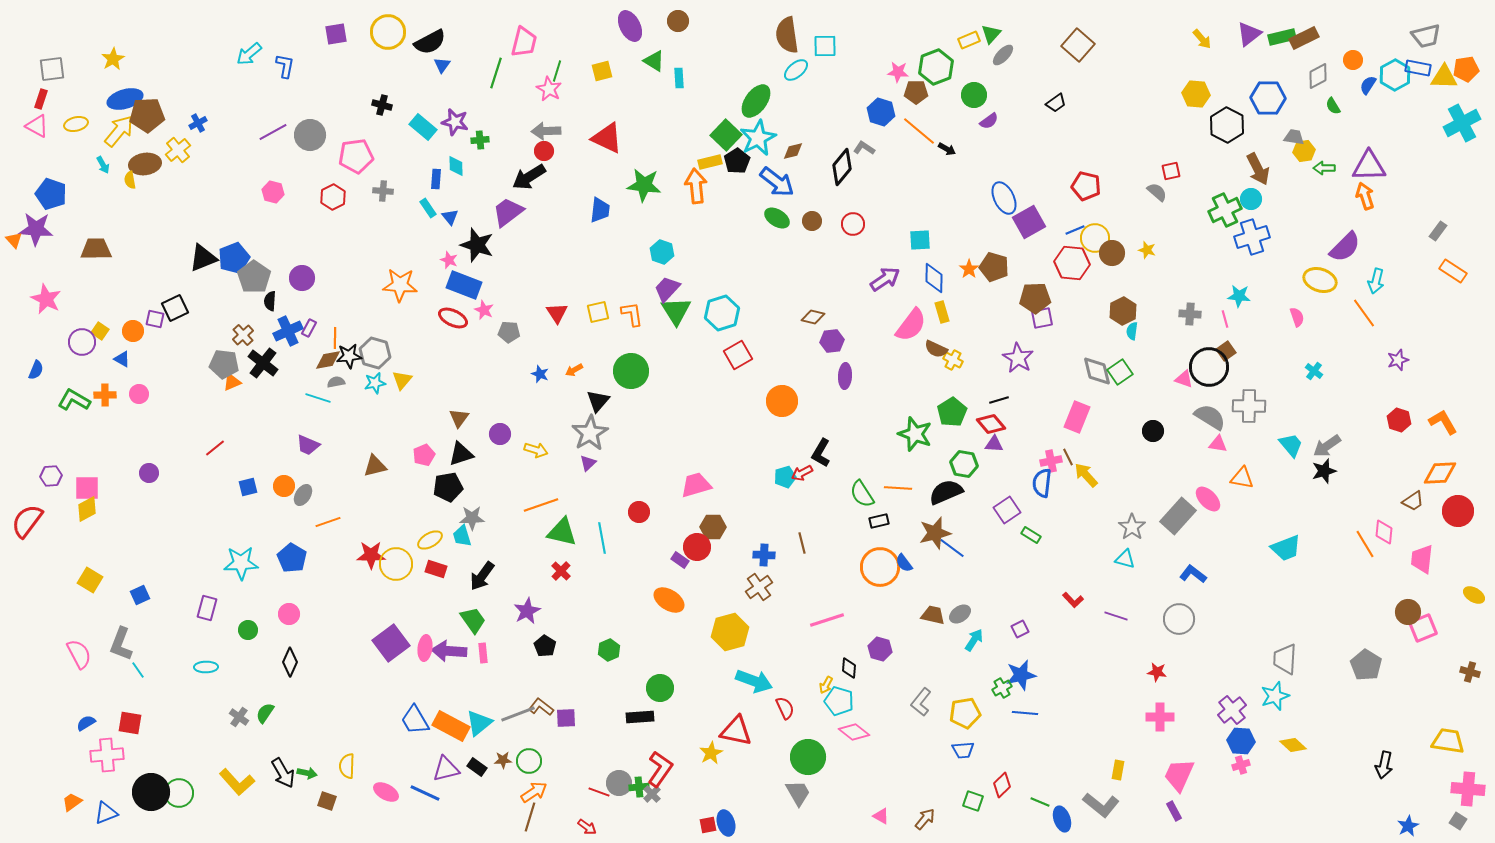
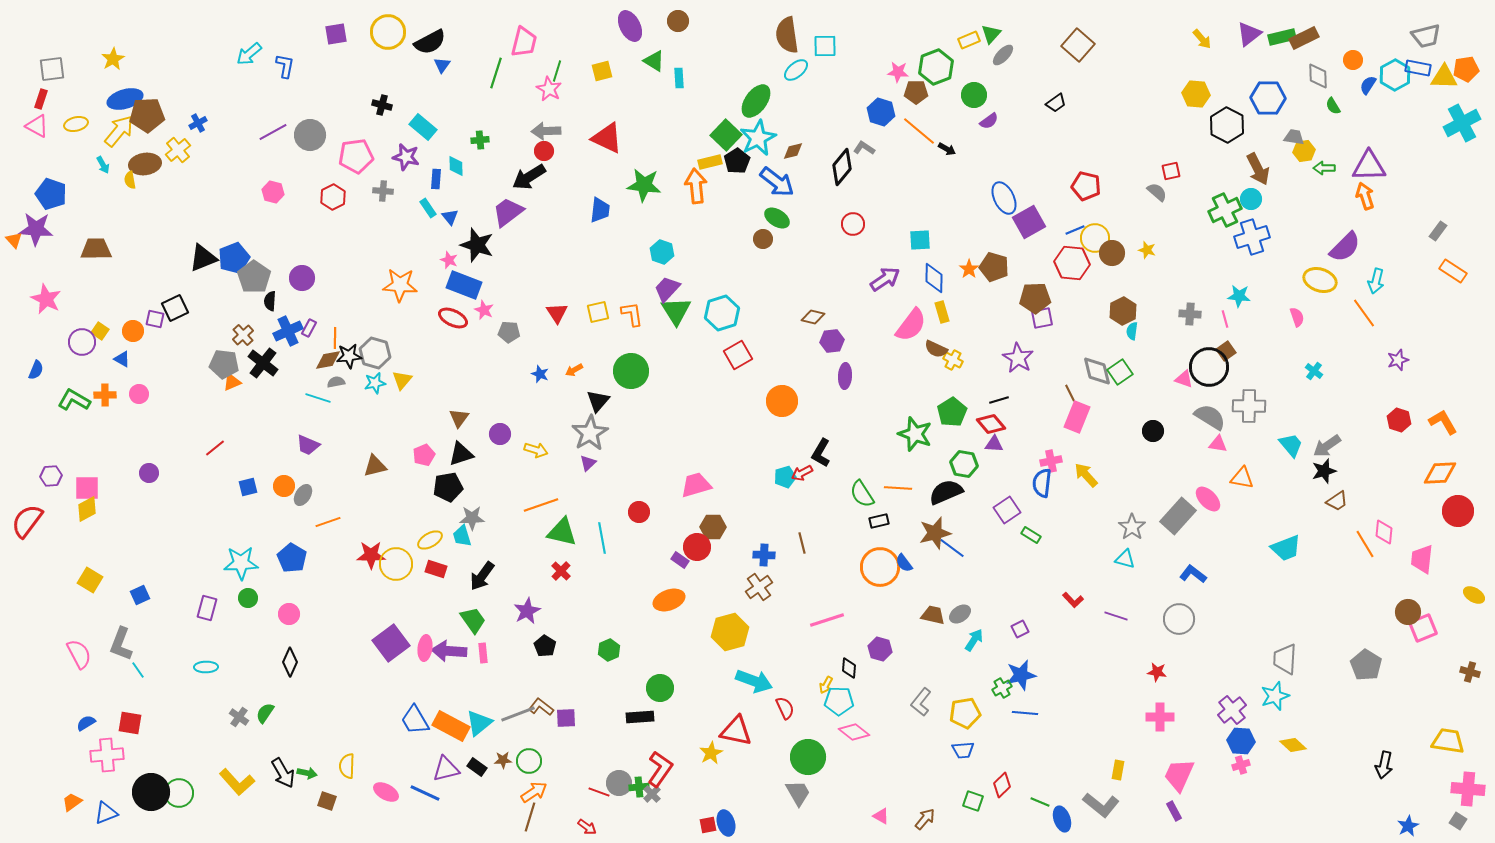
gray diamond at (1318, 76): rotated 64 degrees counterclockwise
purple star at (455, 122): moved 49 px left, 35 px down
brown circle at (812, 221): moved 49 px left, 18 px down
brown line at (1068, 457): moved 2 px right, 64 px up
brown trapezoid at (1413, 501): moved 76 px left
orange ellipse at (669, 600): rotated 52 degrees counterclockwise
green circle at (248, 630): moved 32 px up
cyan pentagon at (839, 701): rotated 16 degrees counterclockwise
